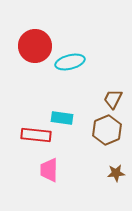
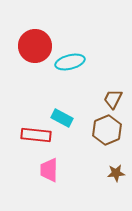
cyan rectangle: rotated 20 degrees clockwise
